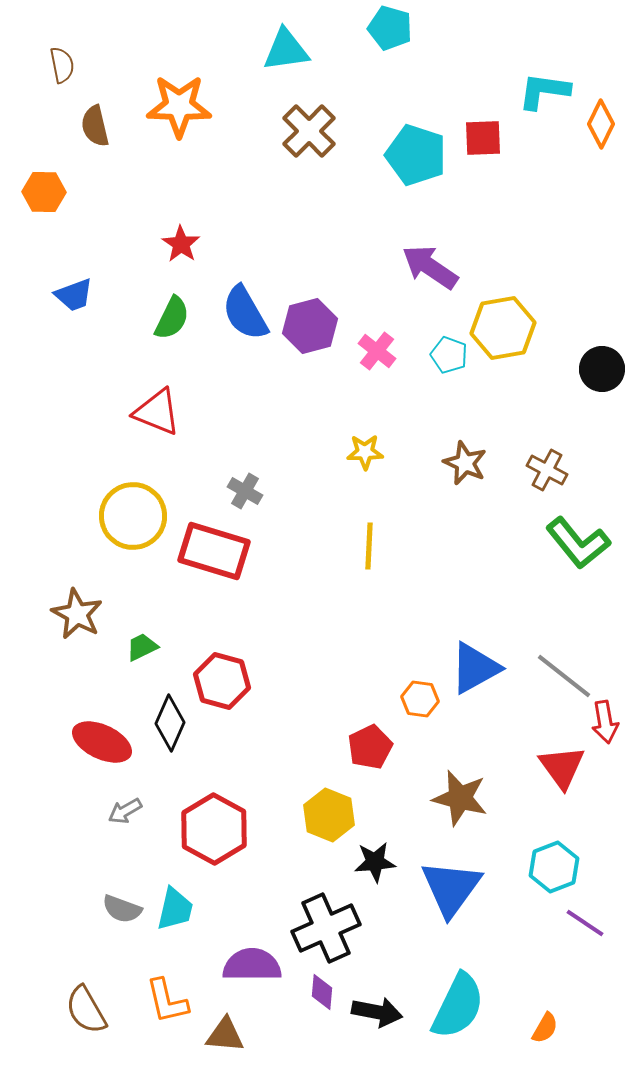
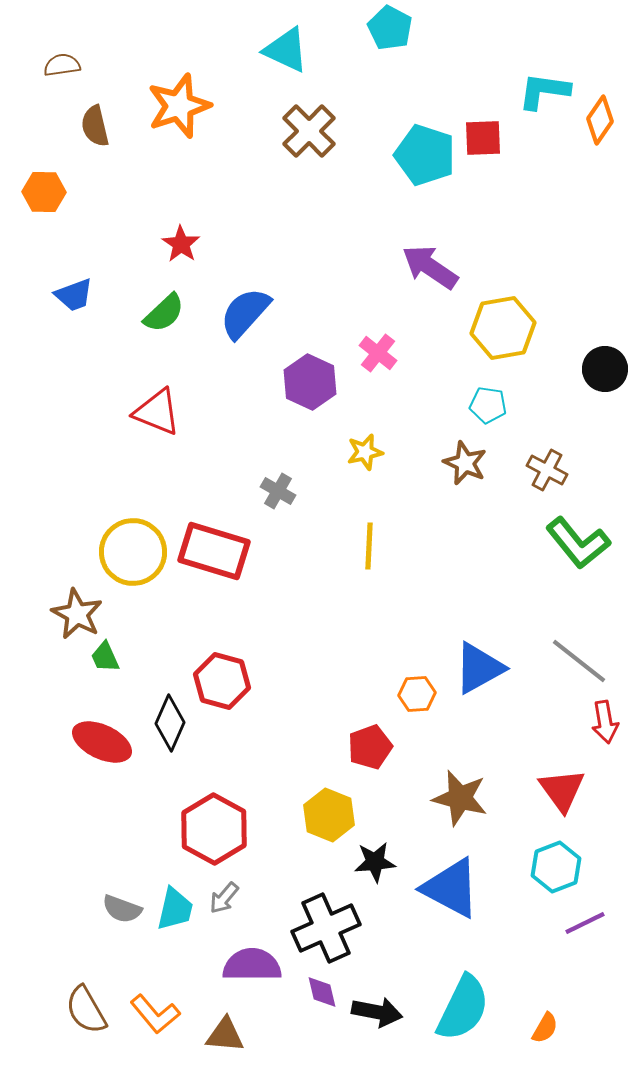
cyan pentagon at (390, 28): rotated 12 degrees clockwise
cyan triangle at (286, 50): rotated 33 degrees clockwise
brown semicircle at (62, 65): rotated 87 degrees counterclockwise
orange star at (179, 106): rotated 20 degrees counterclockwise
orange diamond at (601, 124): moved 1 px left, 4 px up; rotated 9 degrees clockwise
cyan pentagon at (416, 155): moved 9 px right
blue semicircle at (245, 313): rotated 72 degrees clockwise
green semicircle at (172, 318): moved 8 px left, 5 px up; rotated 21 degrees clockwise
purple hexagon at (310, 326): moved 56 px down; rotated 20 degrees counterclockwise
pink cross at (377, 351): moved 1 px right, 2 px down
cyan pentagon at (449, 355): moved 39 px right, 50 px down; rotated 12 degrees counterclockwise
black circle at (602, 369): moved 3 px right
yellow star at (365, 452): rotated 12 degrees counterclockwise
gray cross at (245, 491): moved 33 px right
yellow circle at (133, 516): moved 36 px down
green trapezoid at (142, 647): moved 37 px left, 10 px down; rotated 88 degrees counterclockwise
blue triangle at (475, 668): moved 4 px right
gray line at (564, 676): moved 15 px right, 15 px up
orange hexagon at (420, 699): moved 3 px left, 5 px up; rotated 12 degrees counterclockwise
red pentagon at (370, 747): rotated 6 degrees clockwise
red triangle at (562, 767): moved 23 px down
gray arrow at (125, 811): moved 99 px right, 87 px down; rotated 20 degrees counterclockwise
cyan hexagon at (554, 867): moved 2 px right
blue triangle at (451, 888): rotated 38 degrees counterclockwise
purple line at (585, 923): rotated 60 degrees counterclockwise
purple diamond at (322, 992): rotated 18 degrees counterclockwise
orange L-shape at (167, 1001): moved 12 px left, 13 px down; rotated 27 degrees counterclockwise
cyan semicircle at (458, 1006): moved 5 px right, 2 px down
